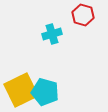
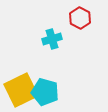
red hexagon: moved 3 px left, 3 px down; rotated 10 degrees clockwise
cyan cross: moved 5 px down
